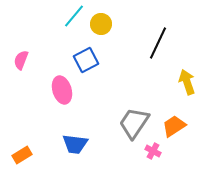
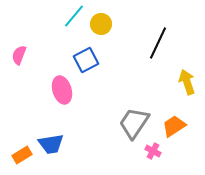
pink semicircle: moved 2 px left, 5 px up
blue trapezoid: moved 24 px left; rotated 16 degrees counterclockwise
